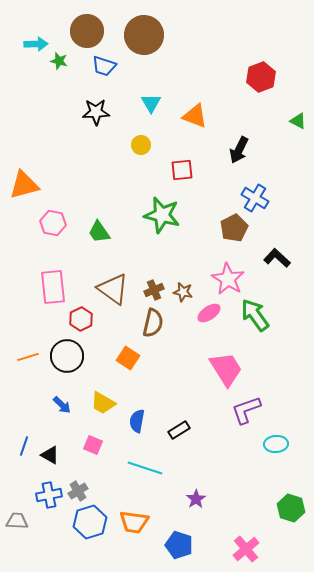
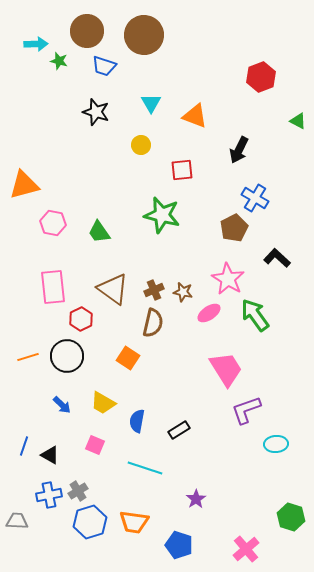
black star at (96, 112): rotated 20 degrees clockwise
pink square at (93, 445): moved 2 px right
green hexagon at (291, 508): moved 9 px down
